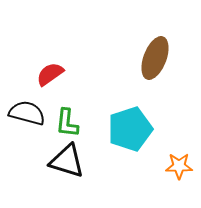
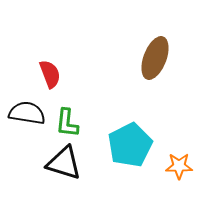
red semicircle: rotated 104 degrees clockwise
black semicircle: rotated 6 degrees counterclockwise
cyan pentagon: moved 16 px down; rotated 9 degrees counterclockwise
black triangle: moved 3 px left, 2 px down
